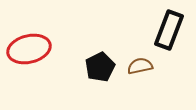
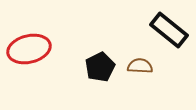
black rectangle: rotated 72 degrees counterclockwise
brown semicircle: rotated 15 degrees clockwise
